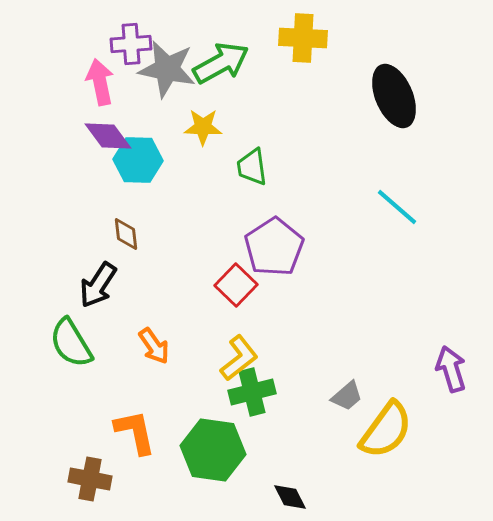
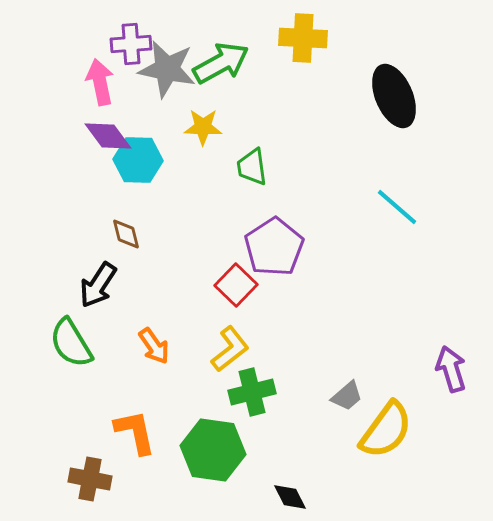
brown diamond: rotated 8 degrees counterclockwise
yellow L-shape: moved 9 px left, 9 px up
